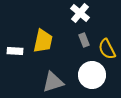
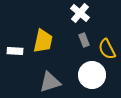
gray triangle: moved 3 px left
